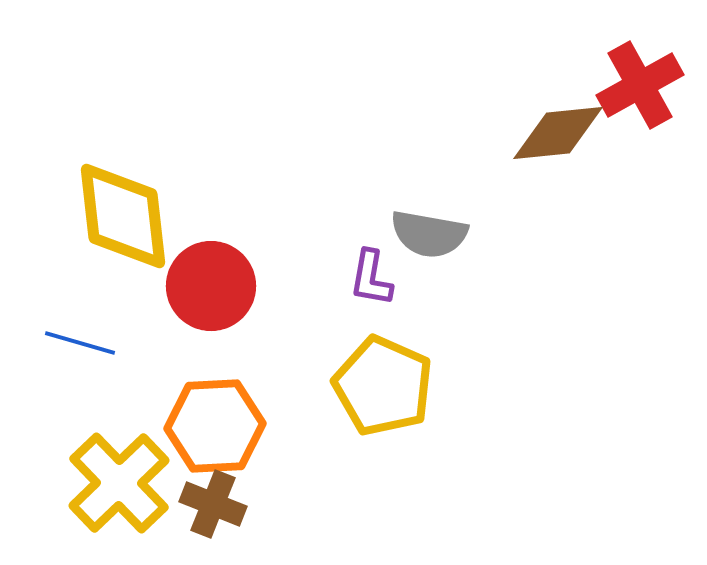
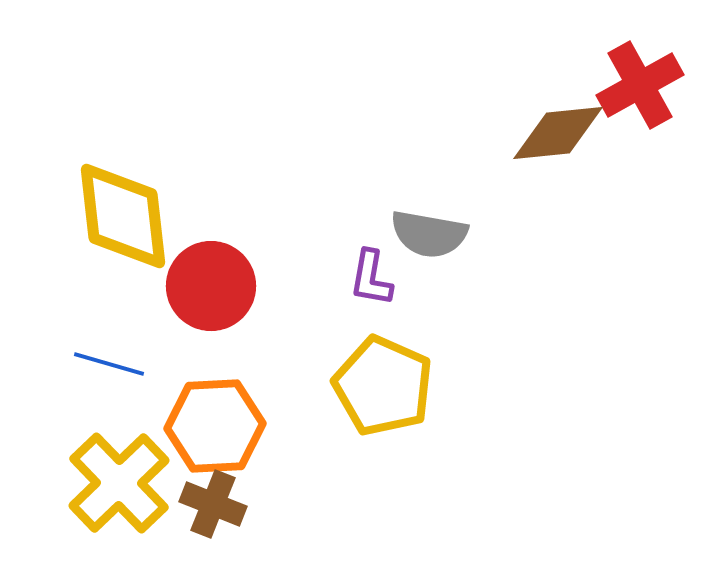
blue line: moved 29 px right, 21 px down
